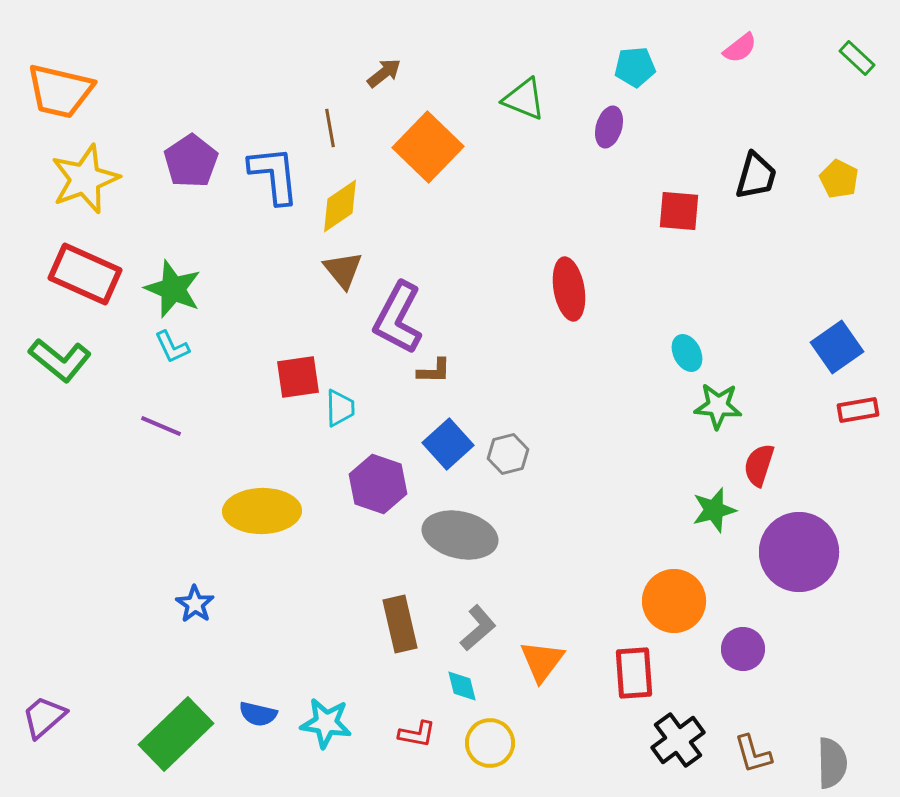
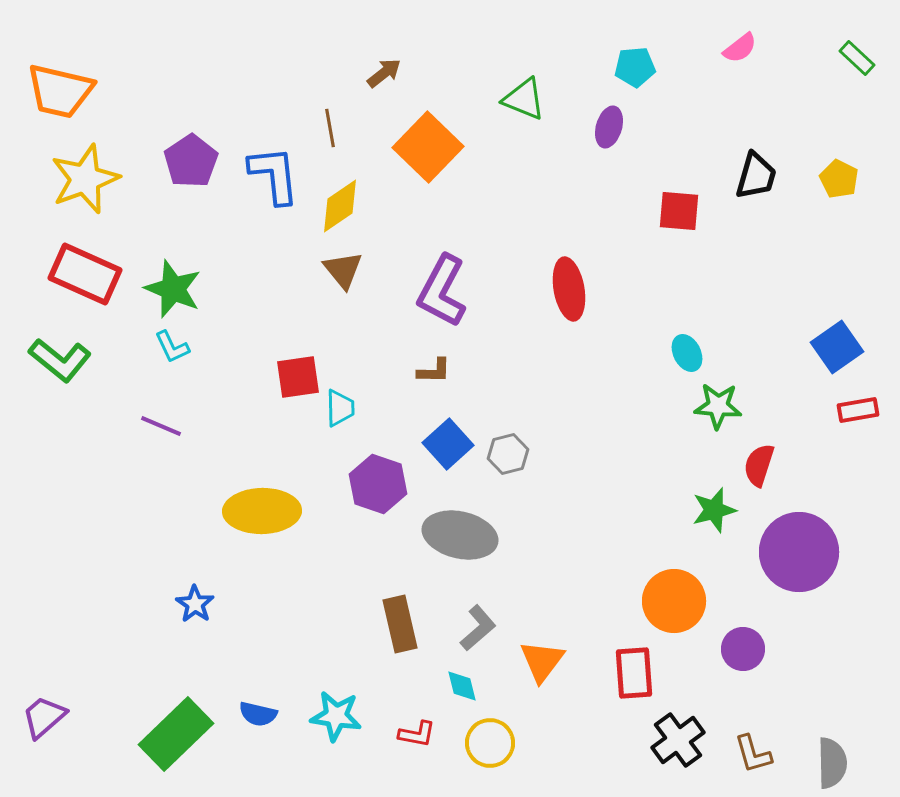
purple L-shape at (398, 318): moved 44 px right, 27 px up
cyan star at (326, 723): moved 10 px right, 7 px up
